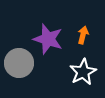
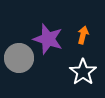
gray circle: moved 5 px up
white star: rotated 8 degrees counterclockwise
